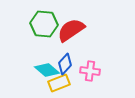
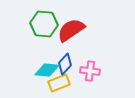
cyan diamond: rotated 35 degrees counterclockwise
